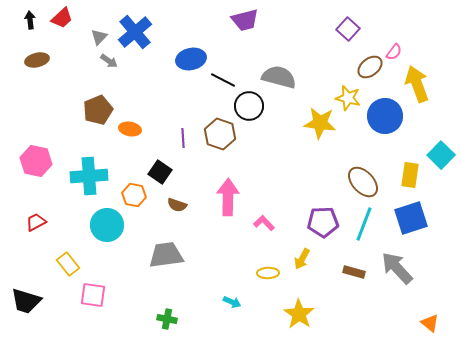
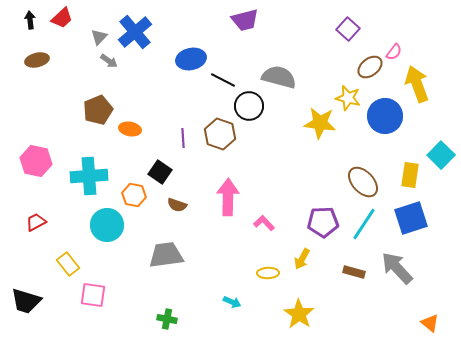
cyan line at (364, 224): rotated 12 degrees clockwise
